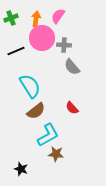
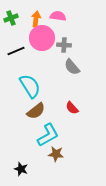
pink semicircle: rotated 63 degrees clockwise
